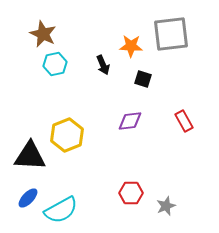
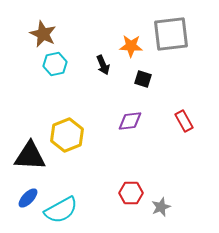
gray star: moved 5 px left, 1 px down
